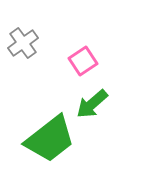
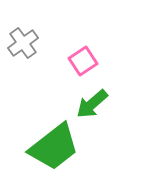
green trapezoid: moved 4 px right, 8 px down
